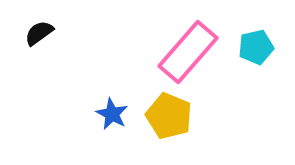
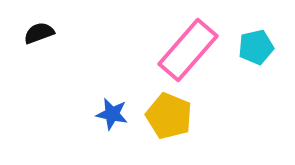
black semicircle: rotated 16 degrees clockwise
pink rectangle: moved 2 px up
blue star: rotated 16 degrees counterclockwise
